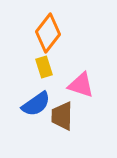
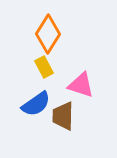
orange diamond: moved 1 px down; rotated 6 degrees counterclockwise
yellow rectangle: rotated 10 degrees counterclockwise
brown trapezoid: moved 1 px right
